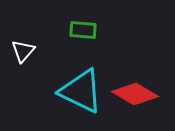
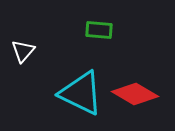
green rectangle: moved 16 px right
cyan triangle: moved 2 px down
